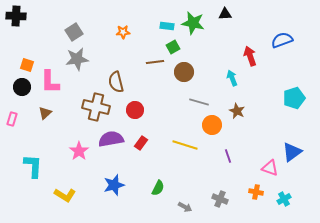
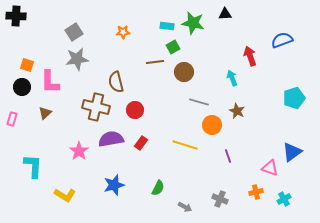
orange cross: rotated 24 degrees counterclockwise
